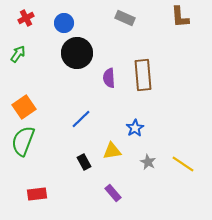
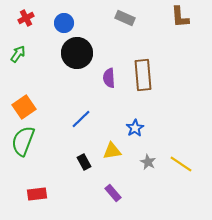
yellow line: moved 2 px left
